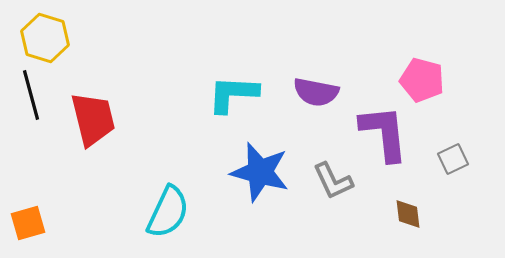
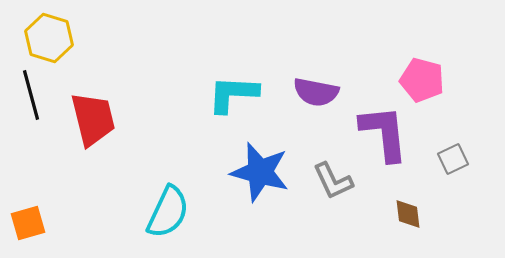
yellow hexagon: moved 4 px right
